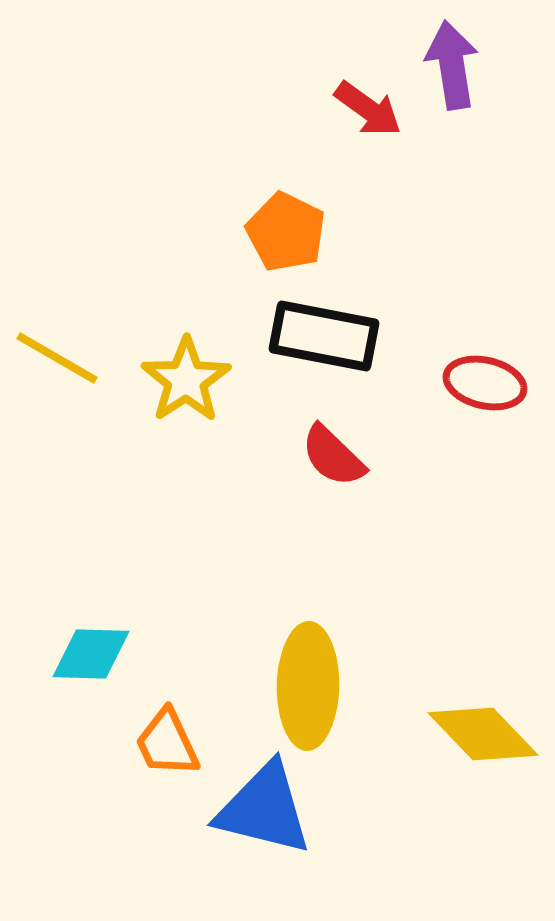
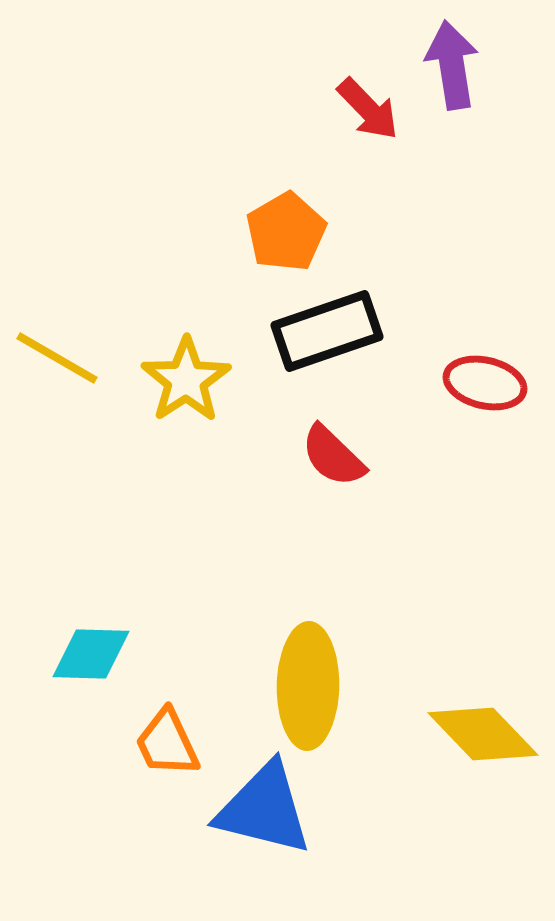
red arrow: rotated 10 degrees clockwise
orange pentagon: rotated 16 degrees clockwise
black rectangle: moved 3 px right, 5 px up; rotated 30 degrees counterclockwise
